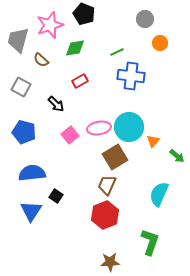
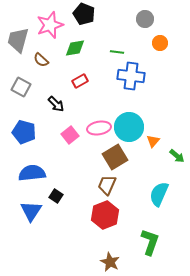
green line: rotated 32 degrees clockwise
brown star: rotated 30 degrees clockwise
